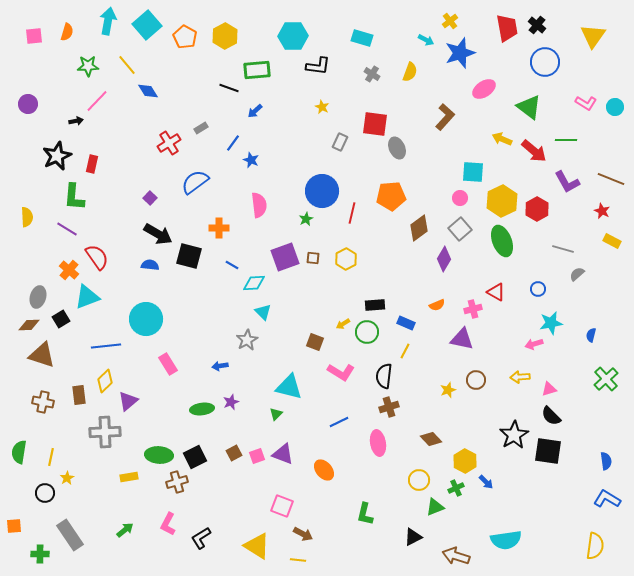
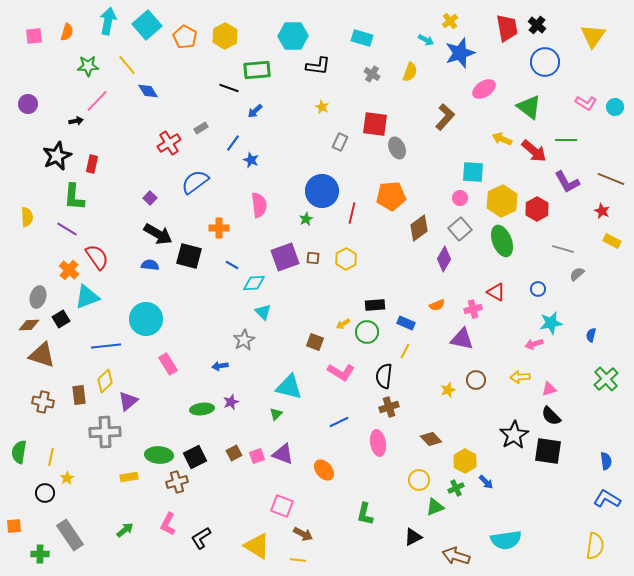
gray star at (247, 340): moved 3 px left
